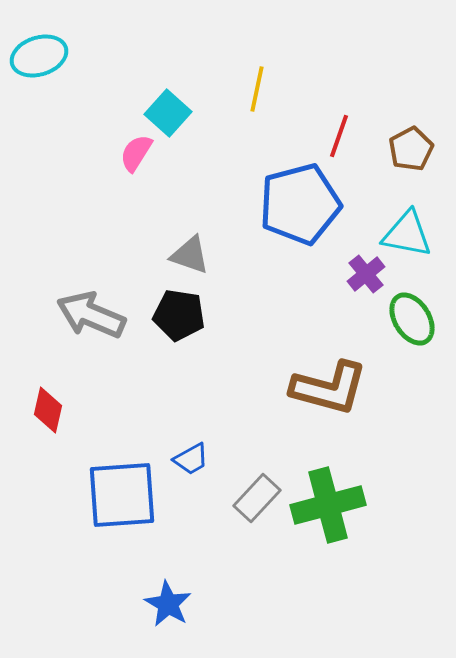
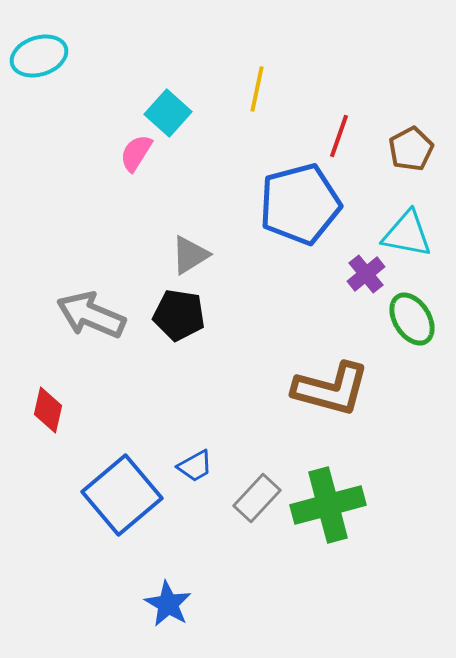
gray triangle: rotated 51 degrees counterclockwise
brown L-shape: moved 2 px right, 1 px down
blue trapezoid: moved 4 px right, 7 px down
blue square: rotated 36 degrees counterclockwise
